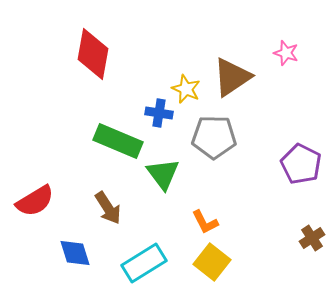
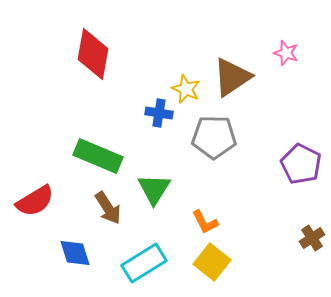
green rectangle: moved 20 px left, 15 px down
green triangle: moved 9 px left, 15 px down; rotated 9 degrees clockwise
